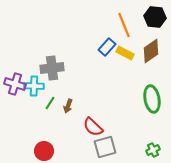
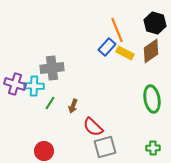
black hexagon: moved 6 px down; rotated 10 degrees clockwise
orange line: moved 7 px left, 5 px down
brown arrow: moved 5 px right
green cross: moved 2 px up; rotated 24 degrees clockwise
